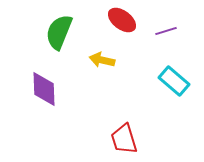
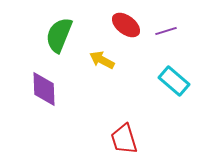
red ellipse: moved 4 px right, 5 px down
green semicircle: moved 3 px down
yellow arrow: rotated 15 degrees clockwise
